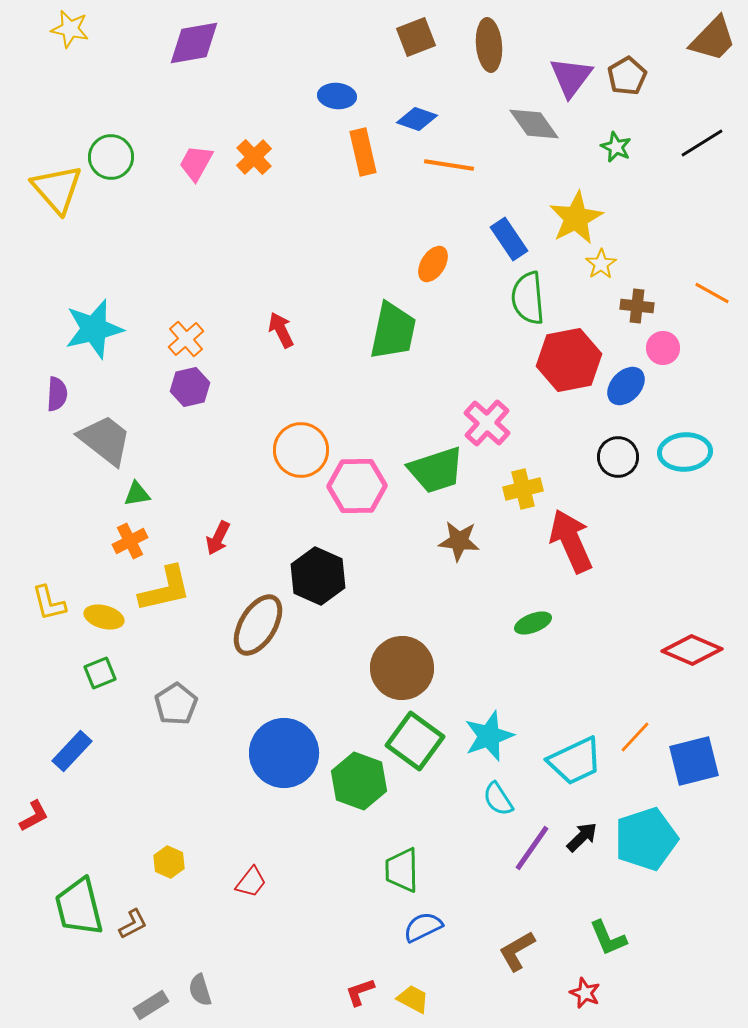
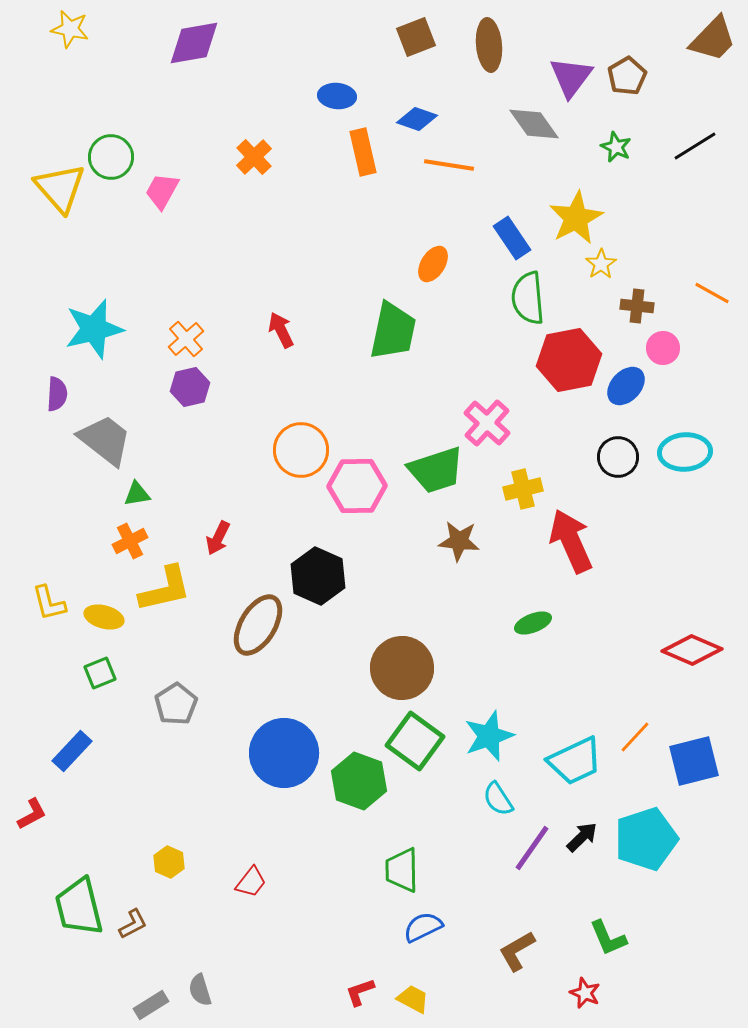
black line at (702, 143): moved 7 px left, 3 px down
pink trapezoid at (196, 163): moved 34 px left, 28 px down
yellow triangle at (57, 189): moved 3 px right, 1 px up
blue rectangle at (509, 239): moved 3 px right, 1 px up
red L-shape at (34, 816): moved 2 px left, 2 px up
